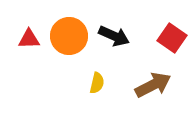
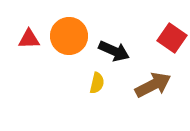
black arrow: moved 15 px down
